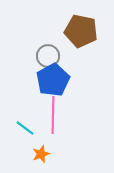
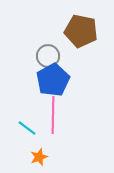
cyan line: moved 2 px right
orange star: moved 2 px left, 3 px down
